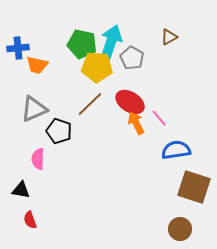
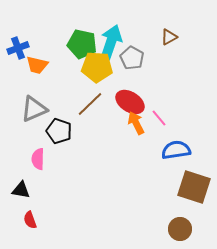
blue cross: rotated 15 degrees counterclockwise
